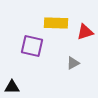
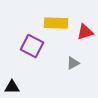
purple square: rotated 15 degrees clockwise
